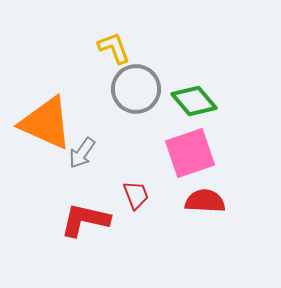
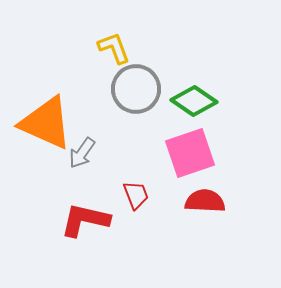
green diamond: rotated 15 degrees counterclockwise
